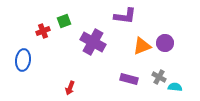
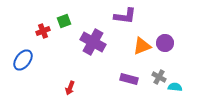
blue ellipse: rotated 30 degrees clockwise
